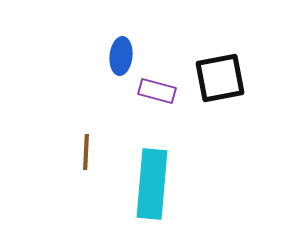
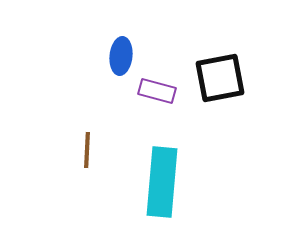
brown line: moved 1 px right, 2 px up
cyan rectangle: moved 10 px right, 2 px up
